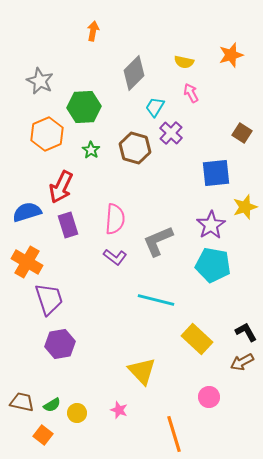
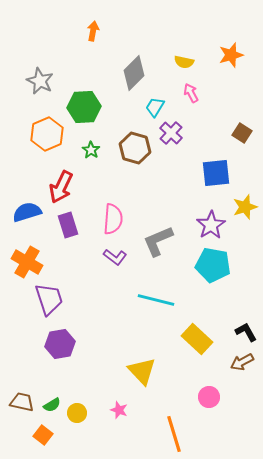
pink semicircle: moved 2 px left
